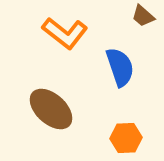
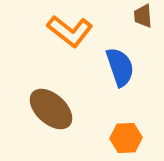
brown trapezoid: rotated 45 degrees clockwise
orange L-shape: moved 5 px right, 2 px up
